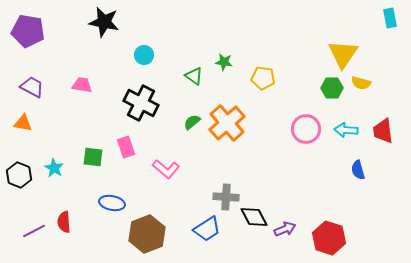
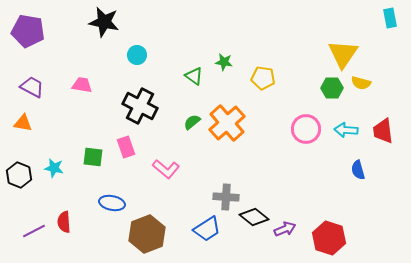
cyan circle: moved 7 px left
black cross: moved 1 px left, 3 px down
cyan star: rotated 18 degrees counterclockwise
black diamond: rotated 24 degrees counterclockwise
